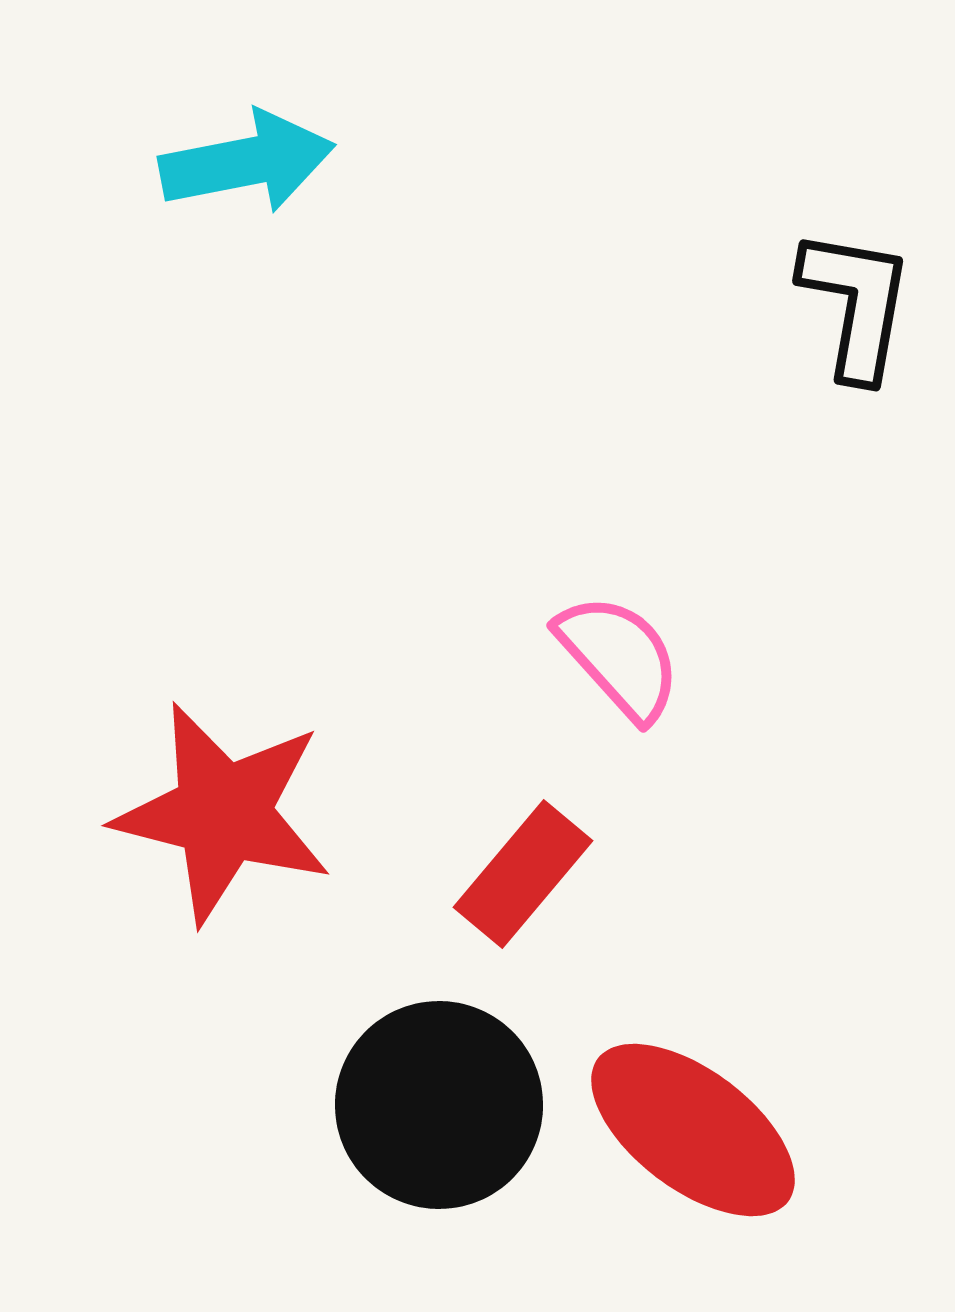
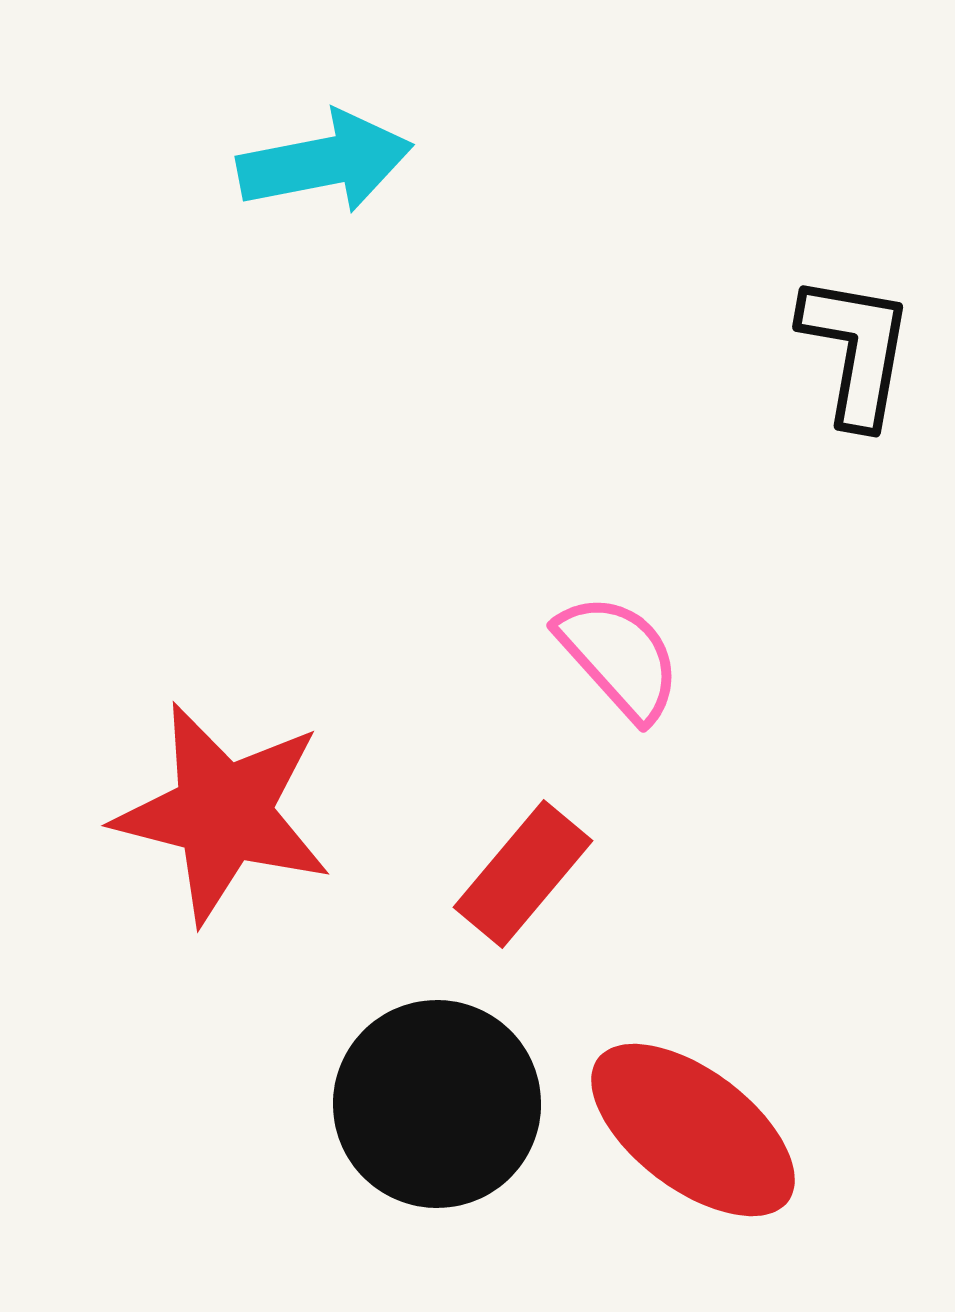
cyan arrow: moved 78 px right
black L-shape: moved 46 px down
black circle: moved 2 px left, 1 px up
